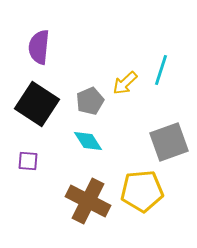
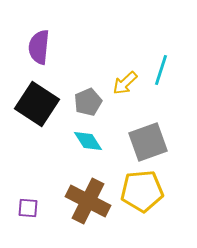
gray pentagon: moved 2 px left, 1 px down
gray square: moved 21 px left
purple square: moved 47 px down
